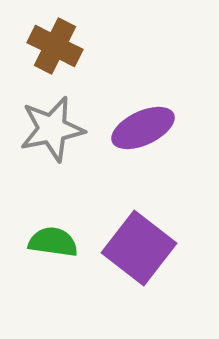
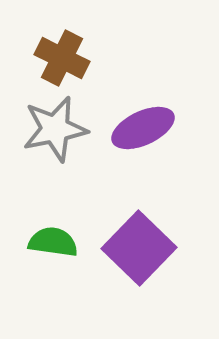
brown cross: moved 7 px right, 12 px down
gray star: moved 3 px right
purple square: rotated 6 degrees clockwise
